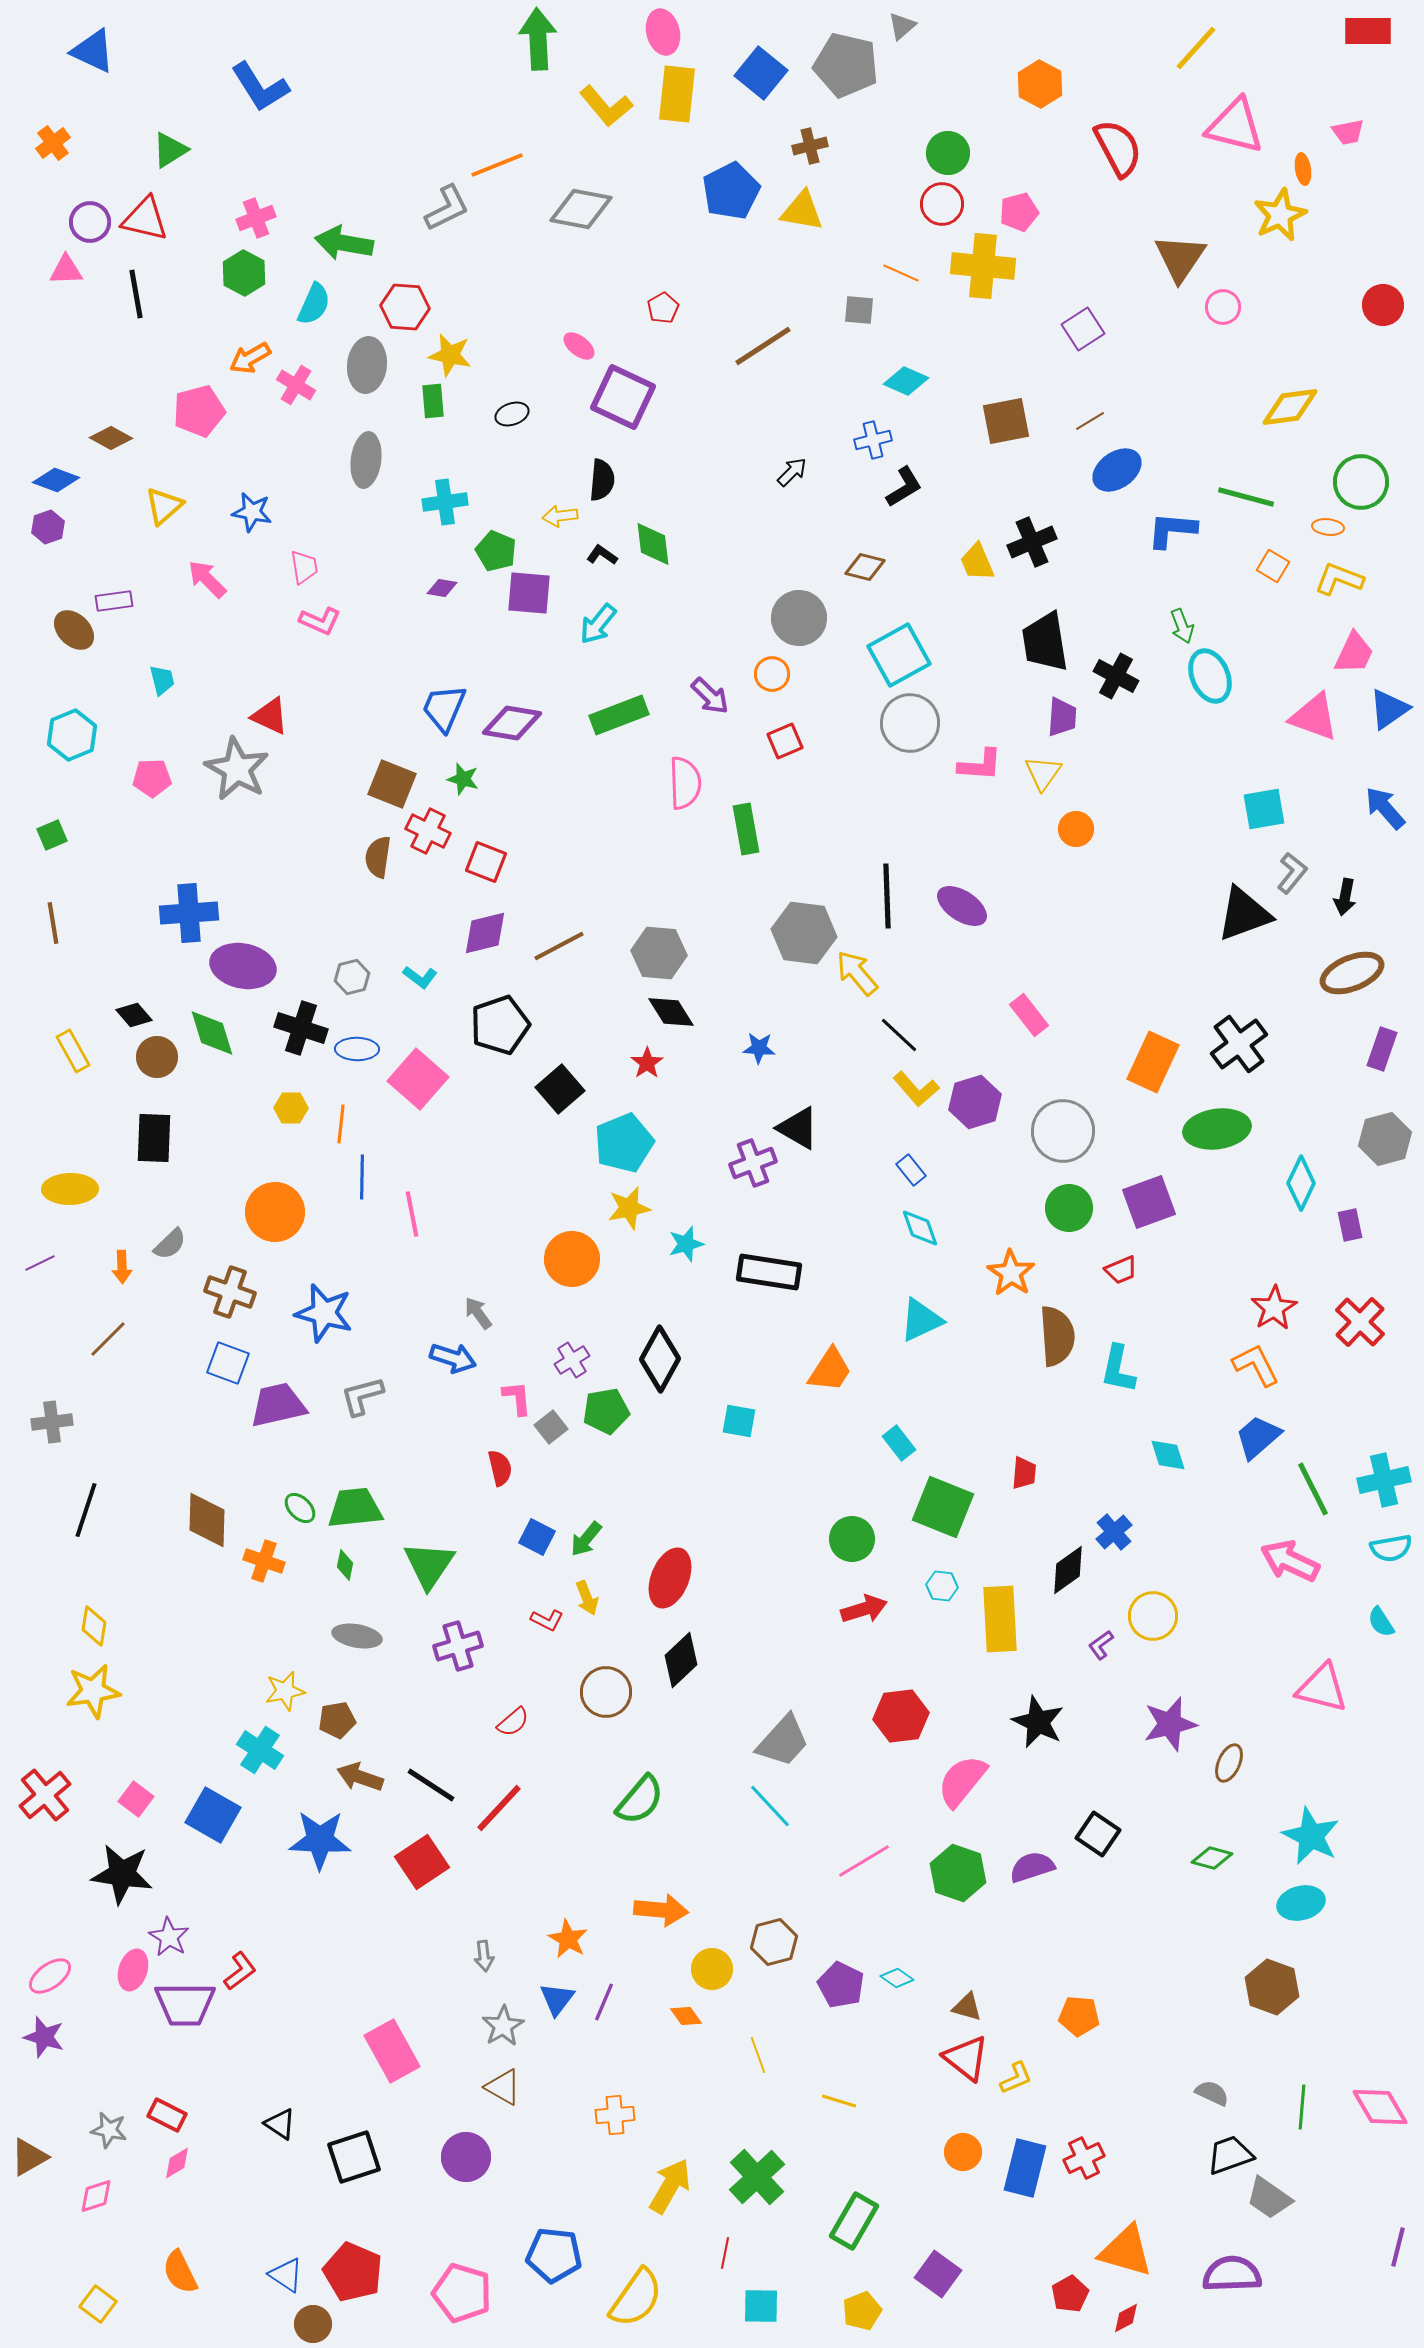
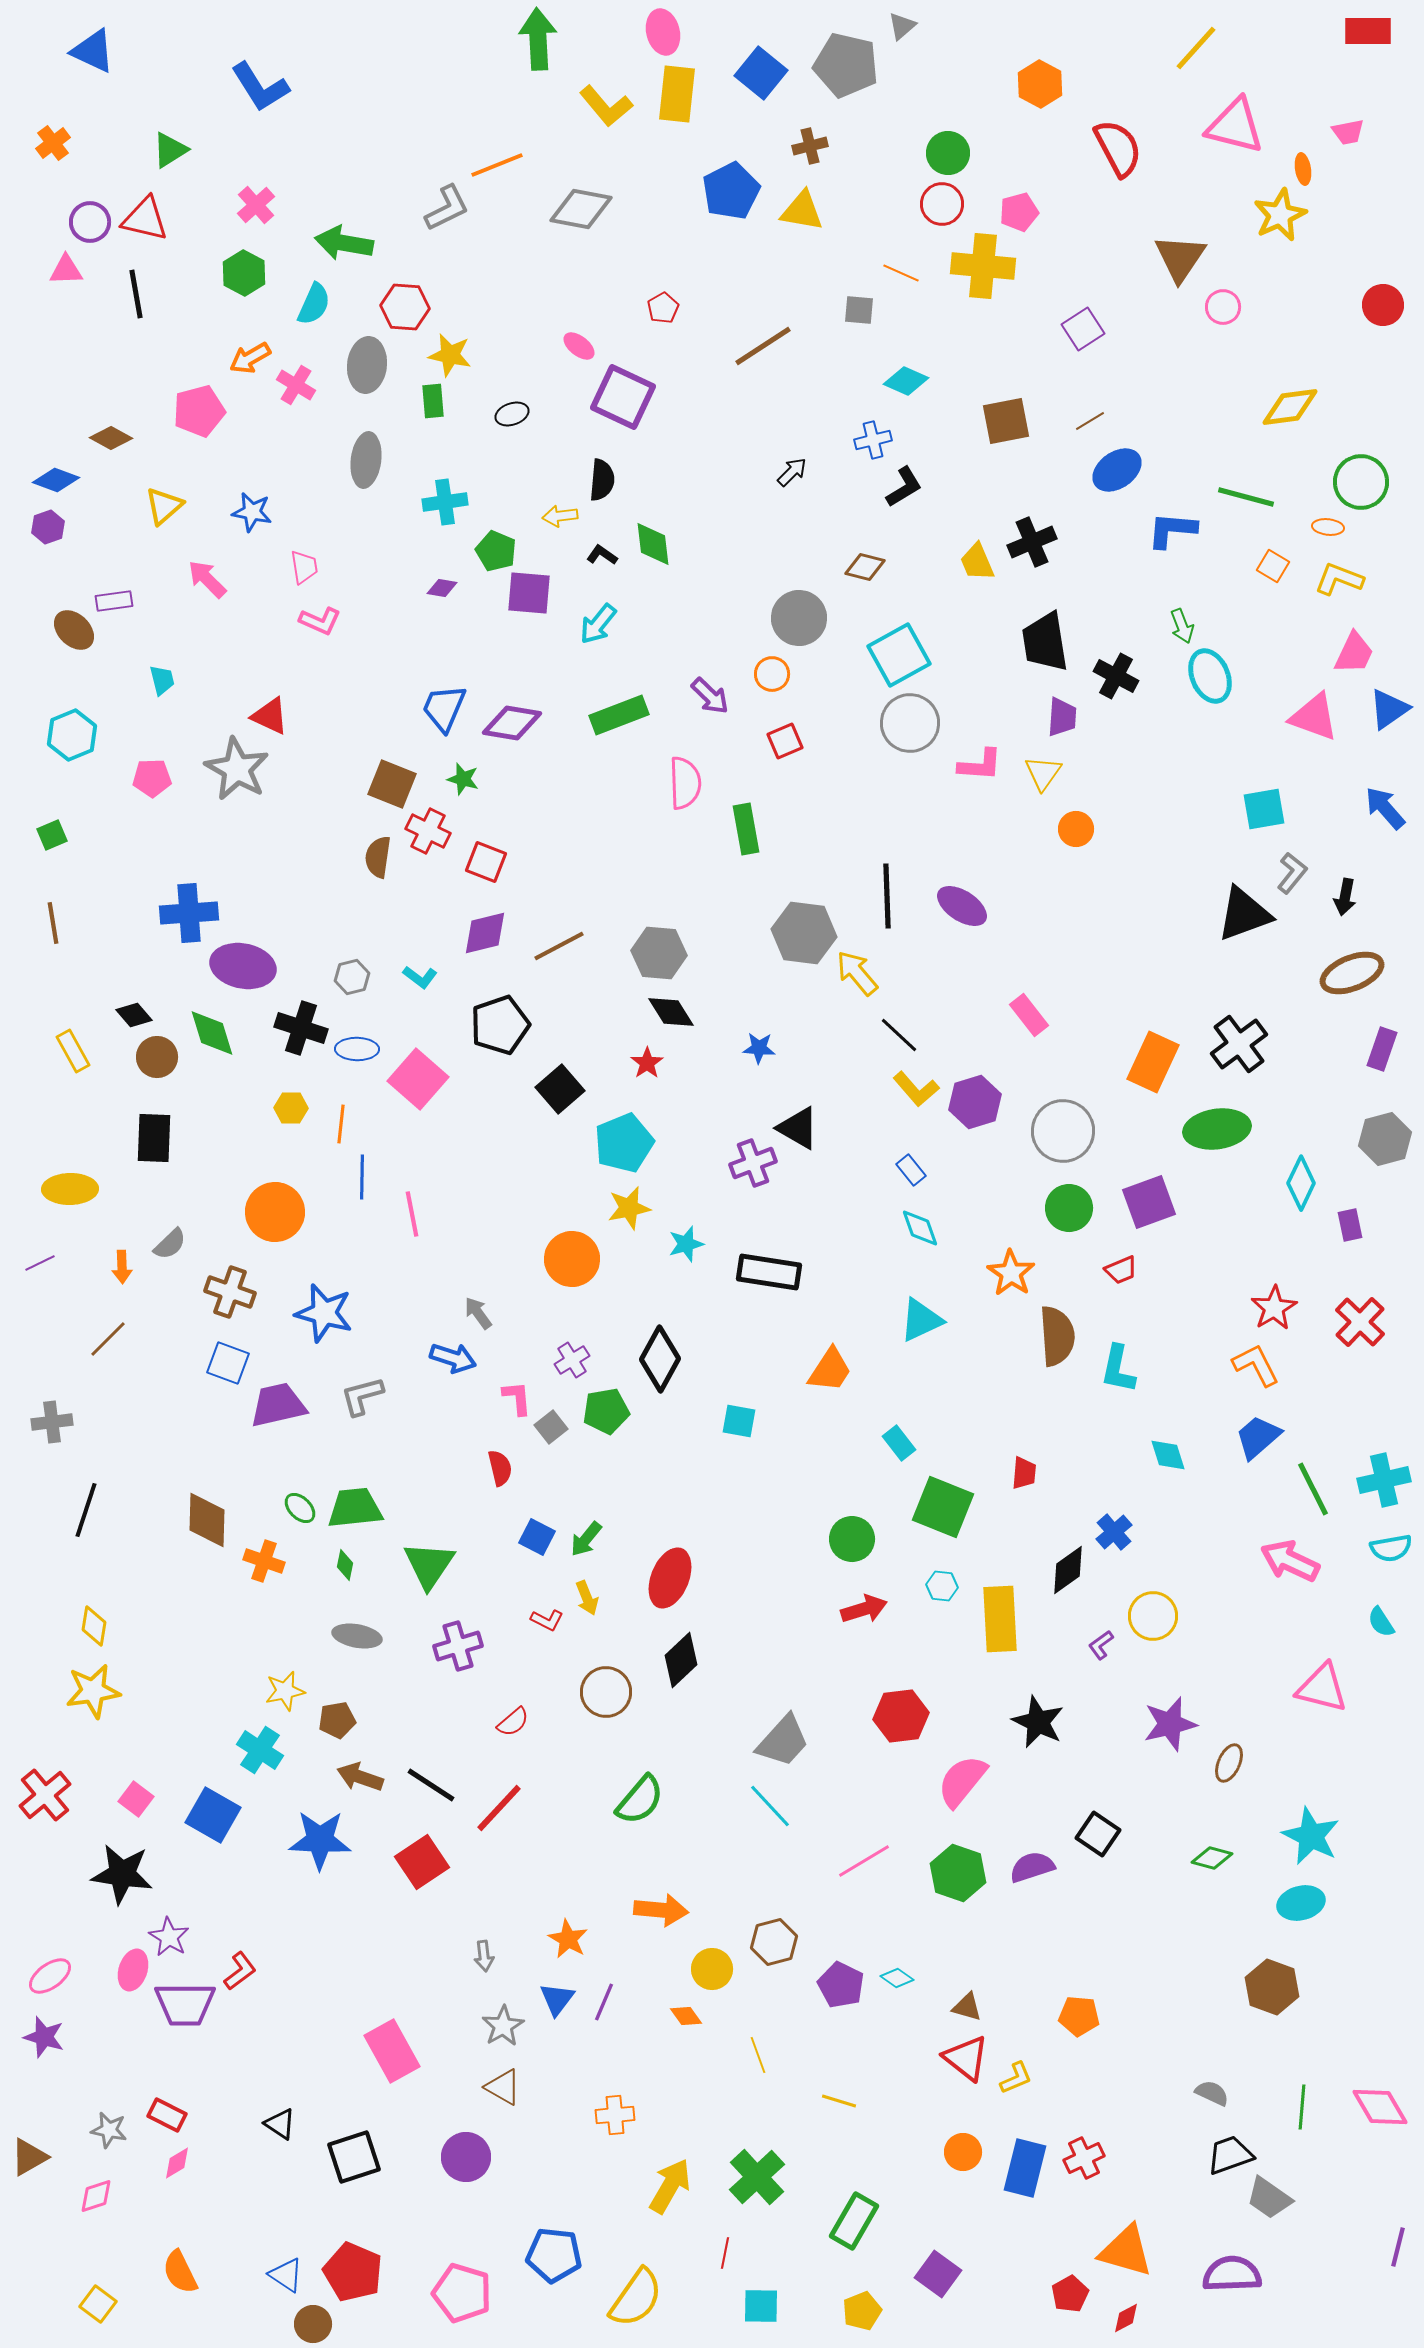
pink cross at (256, 218): moved 13 px up; rotated 21 degrees counterclockwise
